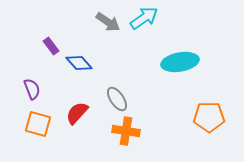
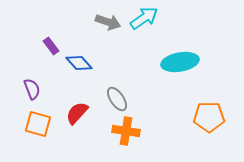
gray arrow: rotated 15 degrees counterclockwise
